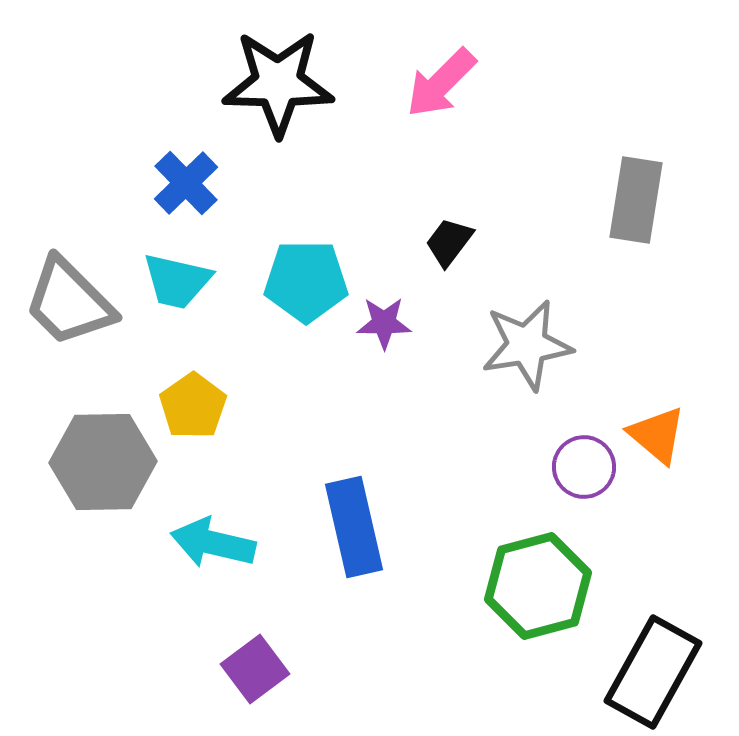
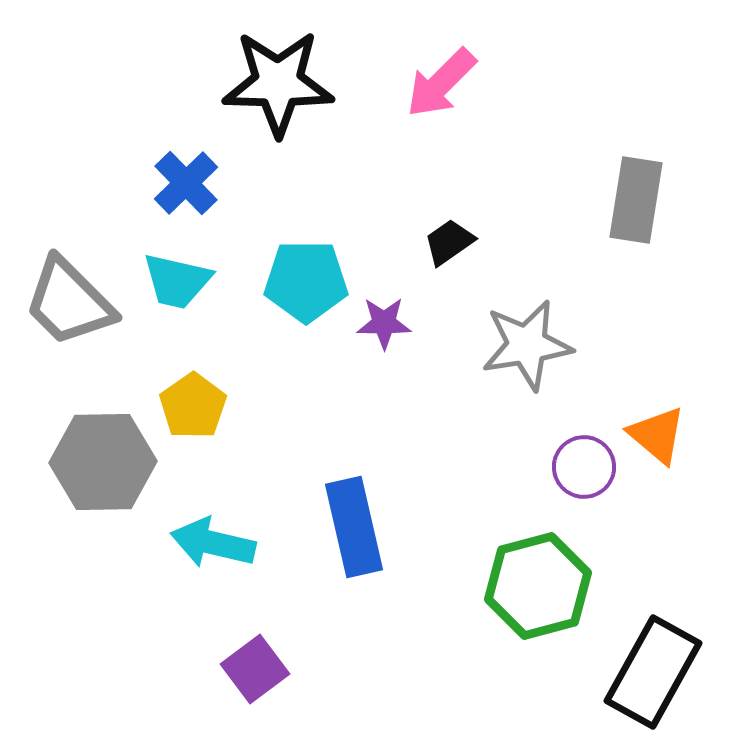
black trapezoid: rotated 18 degrees clockwise
